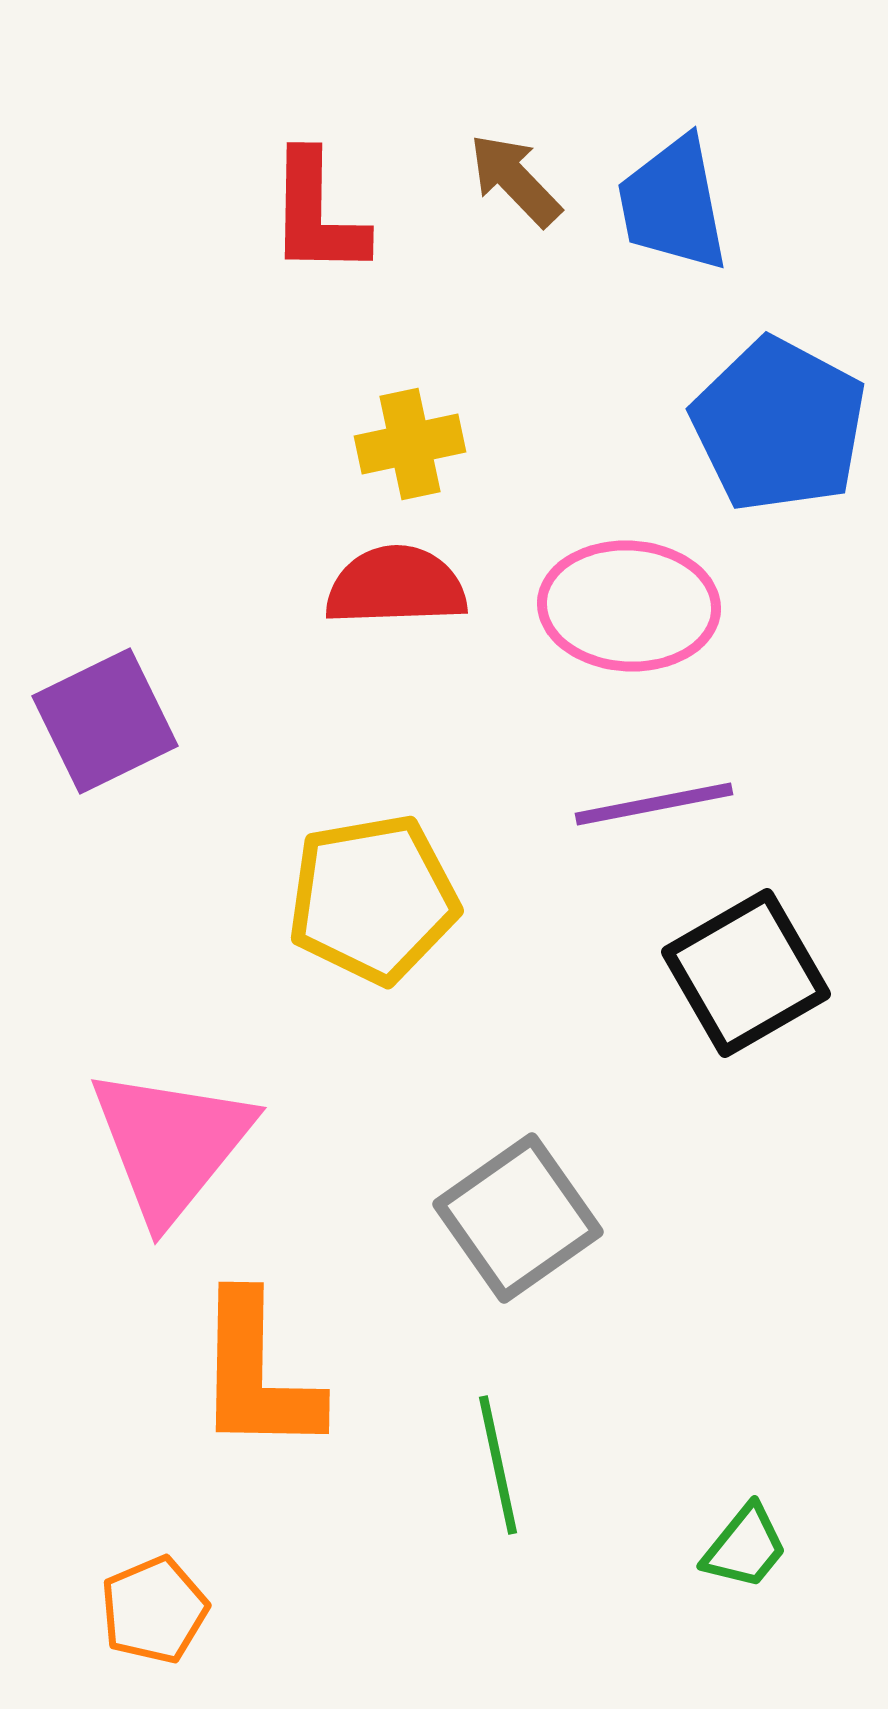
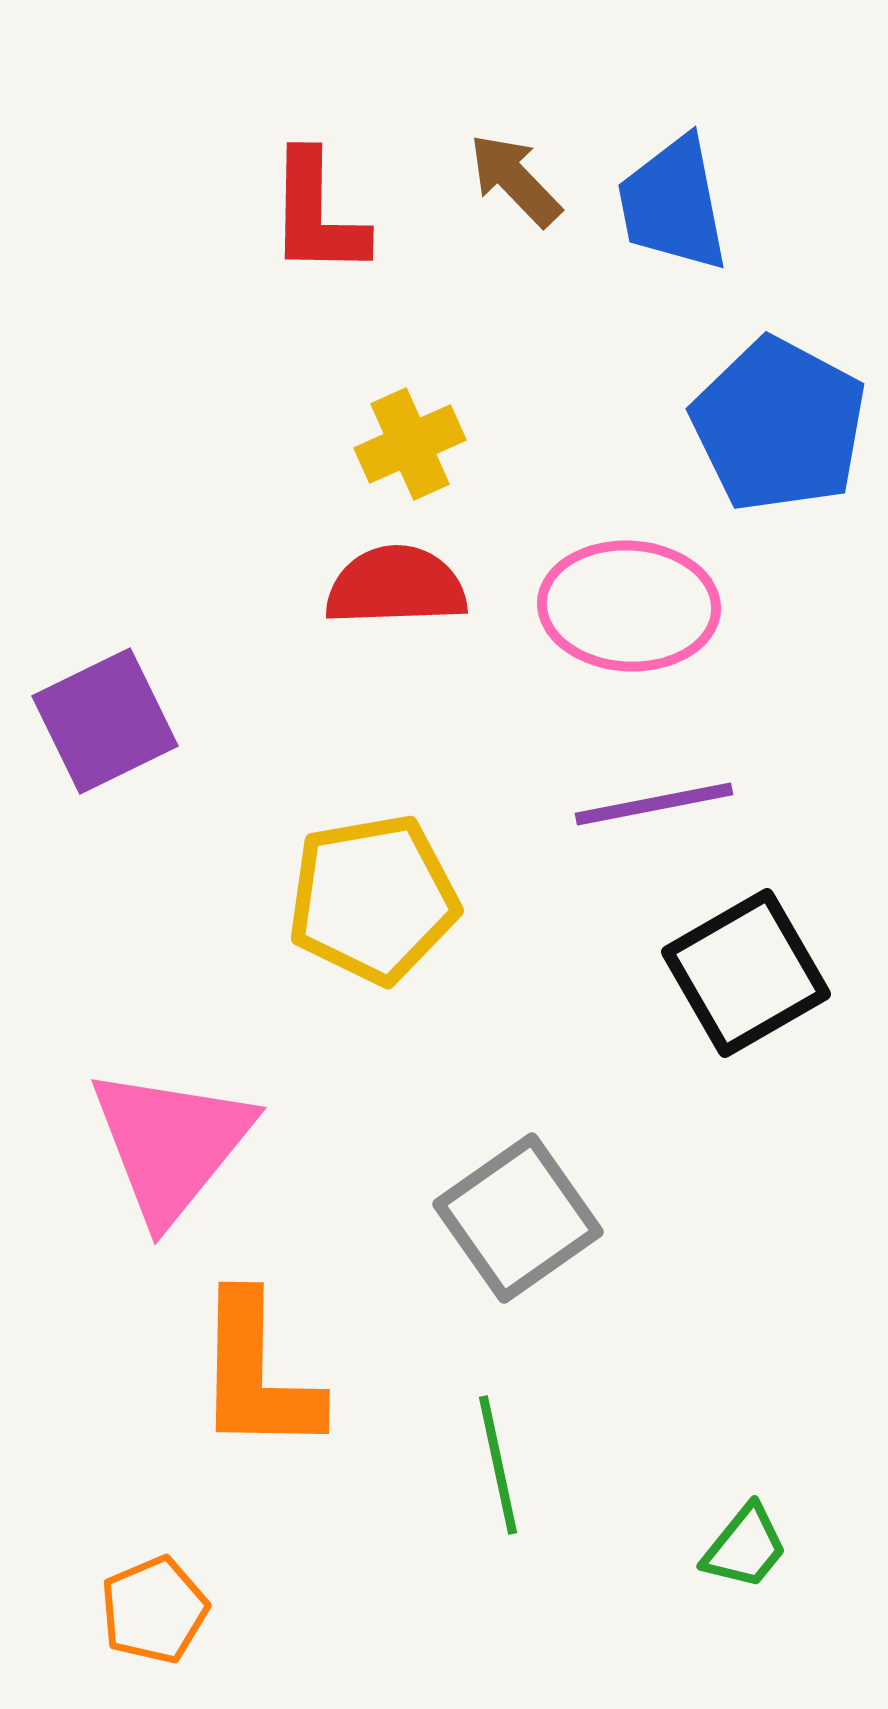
yellow cross: rotated 12 degrees counterclockwise
